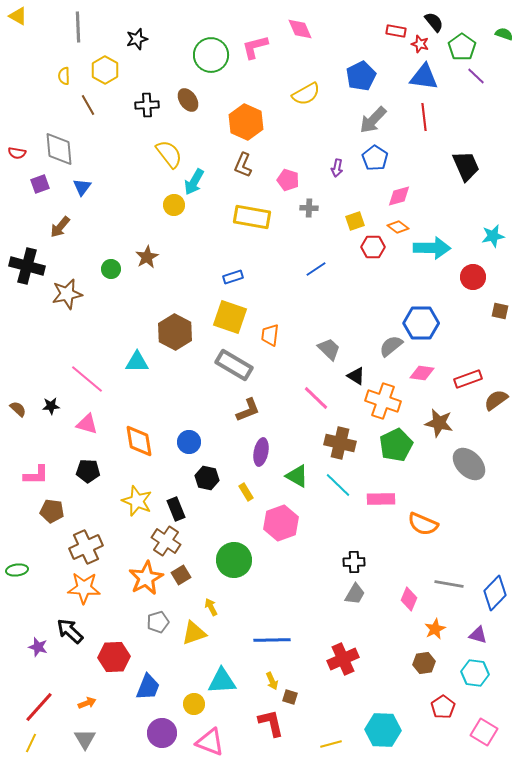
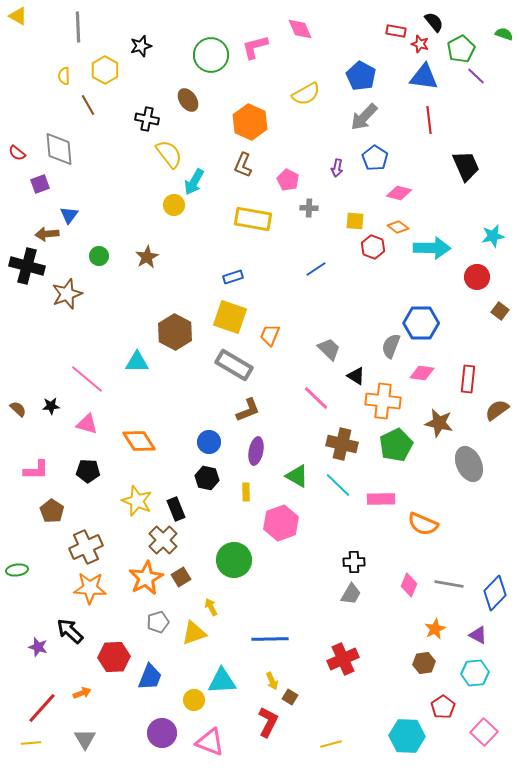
black star at (137, 39): moved 4 px right, 7 px down
green pentagon at (462, 47): moved 1 px left, 2 px down; rotated 8 degrees clockwise
blue pentagon at (361, 76): rotated 16 degrees counterclockwise
black cross at (147, 105): moved 14 px down; rotated 15 degrees clockwise
red line at (424, 117): moved 5 px right, 3 px down
gray arrow at (373, 120): moved 9 px left, 3 px up
orange hexagon at (246, 122): moved 4 px right
red semicircle at (17, 153): rotated 30 degrees clockwise
pink pentagon at (288, 180): rotated 10 degrees clockwise
blue triangle at (82, 187): moved 13 px left, 28 px down
pink diamond at (399, 196): moved 3 px up; rotated 30 degrees clockwise
yellow rectangle at (252, 217): moved 1 px right, 2 px down
yellow square at (355, 221): rotated 24 degrees clockwise
brown arrow at (60, 227): moved 13 px left, 7 px down; rotated 45 degrees clockwise
red hexagon at (373, 247): rotated 20 degrees clockwise
green circle at (111, 269): moved 12 px left, 13 px up
red circle at (473, 277): moved 4 px right
brown star at (67, 294): rotated 8 degrees counterclockwise
brown square at (500, 311): rotated 24 degrees clockwise
orange trapezoid at (270, 335): rotated 15 degrees clockwise
gray semicircle at (391, 346): rotated 30 degrees counterclockwise
red rectangle at (468, 379): rotated 64 degrees counterclockwise
brown semicircle at (496, 400): moved 1 px right, 10 px down
orange cross at (383, 401): rotated 12 degrees counterclockwise
orange diamond at (139, 441): rotated 24 degrees counterclockwise
blue circle at (189, 442): moved 20 px right
brown cross at (340, 443): moved 2 px right, 1 px down
purple ellipse at (261, 452): moved 5 px left, 1 px up
gray ellipse at (469, 464): rotated 20 degrees clockwise
pink L-shape at (36, 475): moved 5 px up
yellow rectangle at (246, 492): rotated 30 degrees clockwise
brown pentagon at (52, 511): rotated 25 degrees clockwise
brown cross at (166, 541): moved 3 px left, 1 px up; rotated 12 degrees clockwise
brown square at (181, 575): moved 2 px down
orange star at (84, 588): moved 6 px right
gray trapezoid at (355, 594): moved 4 px left
pink diamond at (409, 599): moved 14 px up
purple triangle at (478, 635): rotated 12 degrees clockwise
blue line at (272, 640): moved 2 px left, 1 px up
cyan hexagon at (475, 673): rotated 12 degrees counterclockwise
blue trapezoid at (148, 687): moved 2 px right, 10 px up
brown square at (290, 697): rotated 14 degrees clockwise
orange arrow at (87, 703): moved 5 px left, 10 px up
yellow circle at (194, 704): moved 4 px up
red line at (39, 707): moved 3 px right, 1 px down
red L-shape at (271, 723): moved 3 px left, 1 px up; rotated 40 degrees clockwise
cyan hexagon at (383, 730): moved 24 px right, 6 px down
pink square at (484, 732): rotated 12 degrees clockwise
yellow line at (31, 743): rotated 60 degrees clockwise
